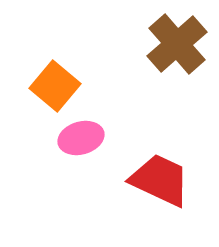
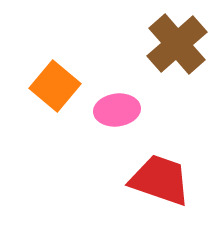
pink ellipse: moved 36 px right, 28 px up; rotated 9 degrees clockwise
red trapezoid: rotated 6 degrees counterclockwise
